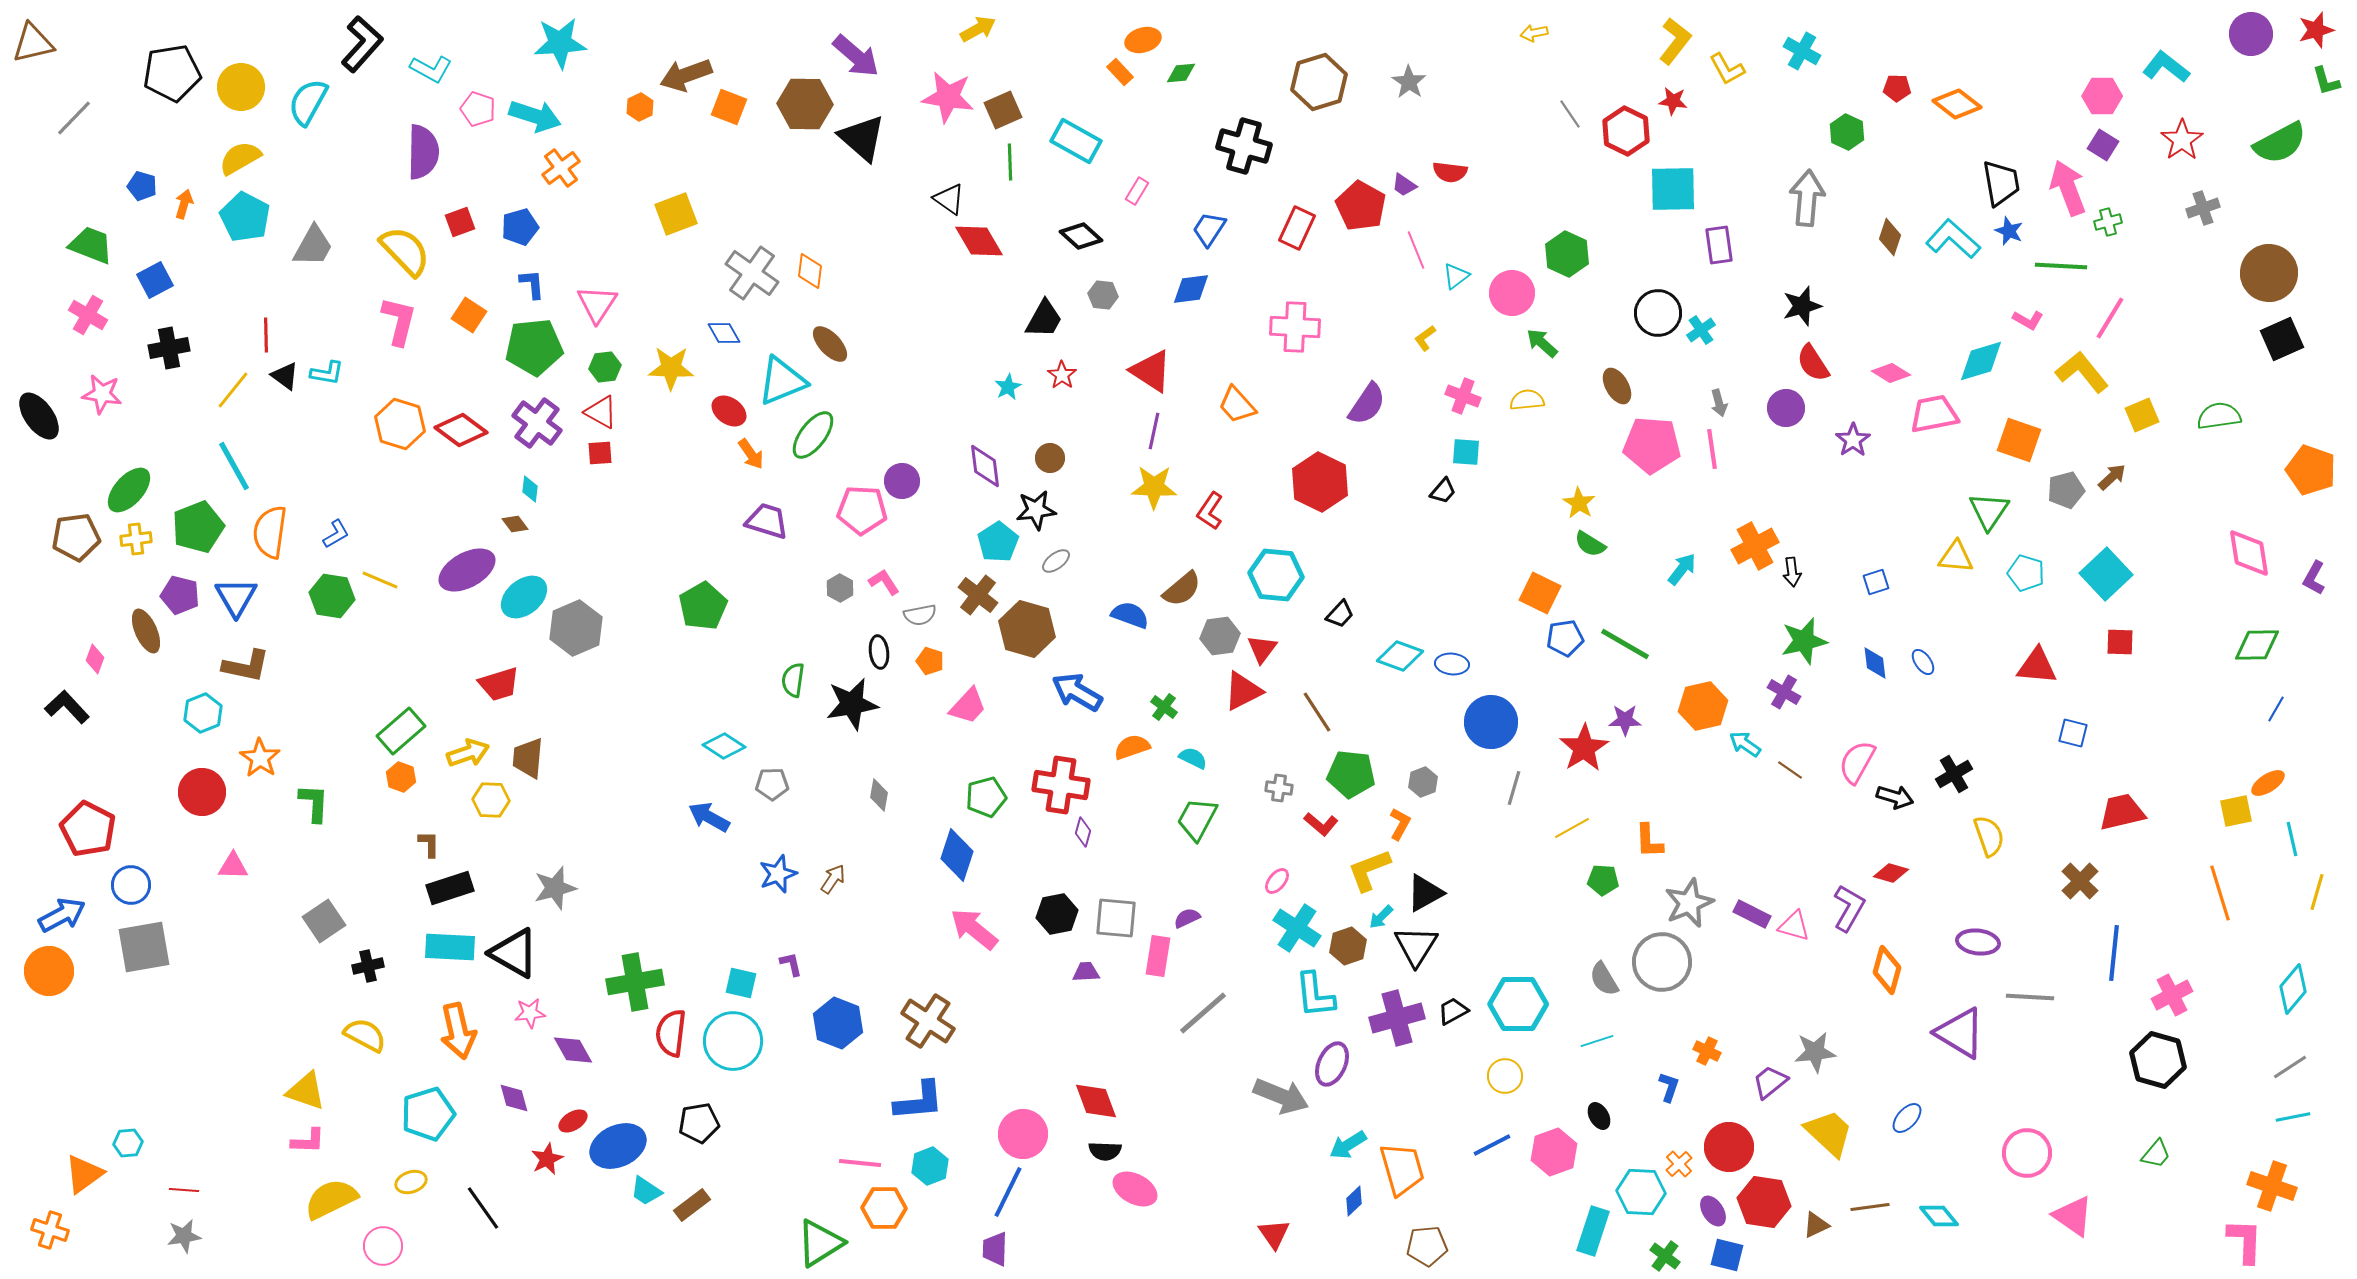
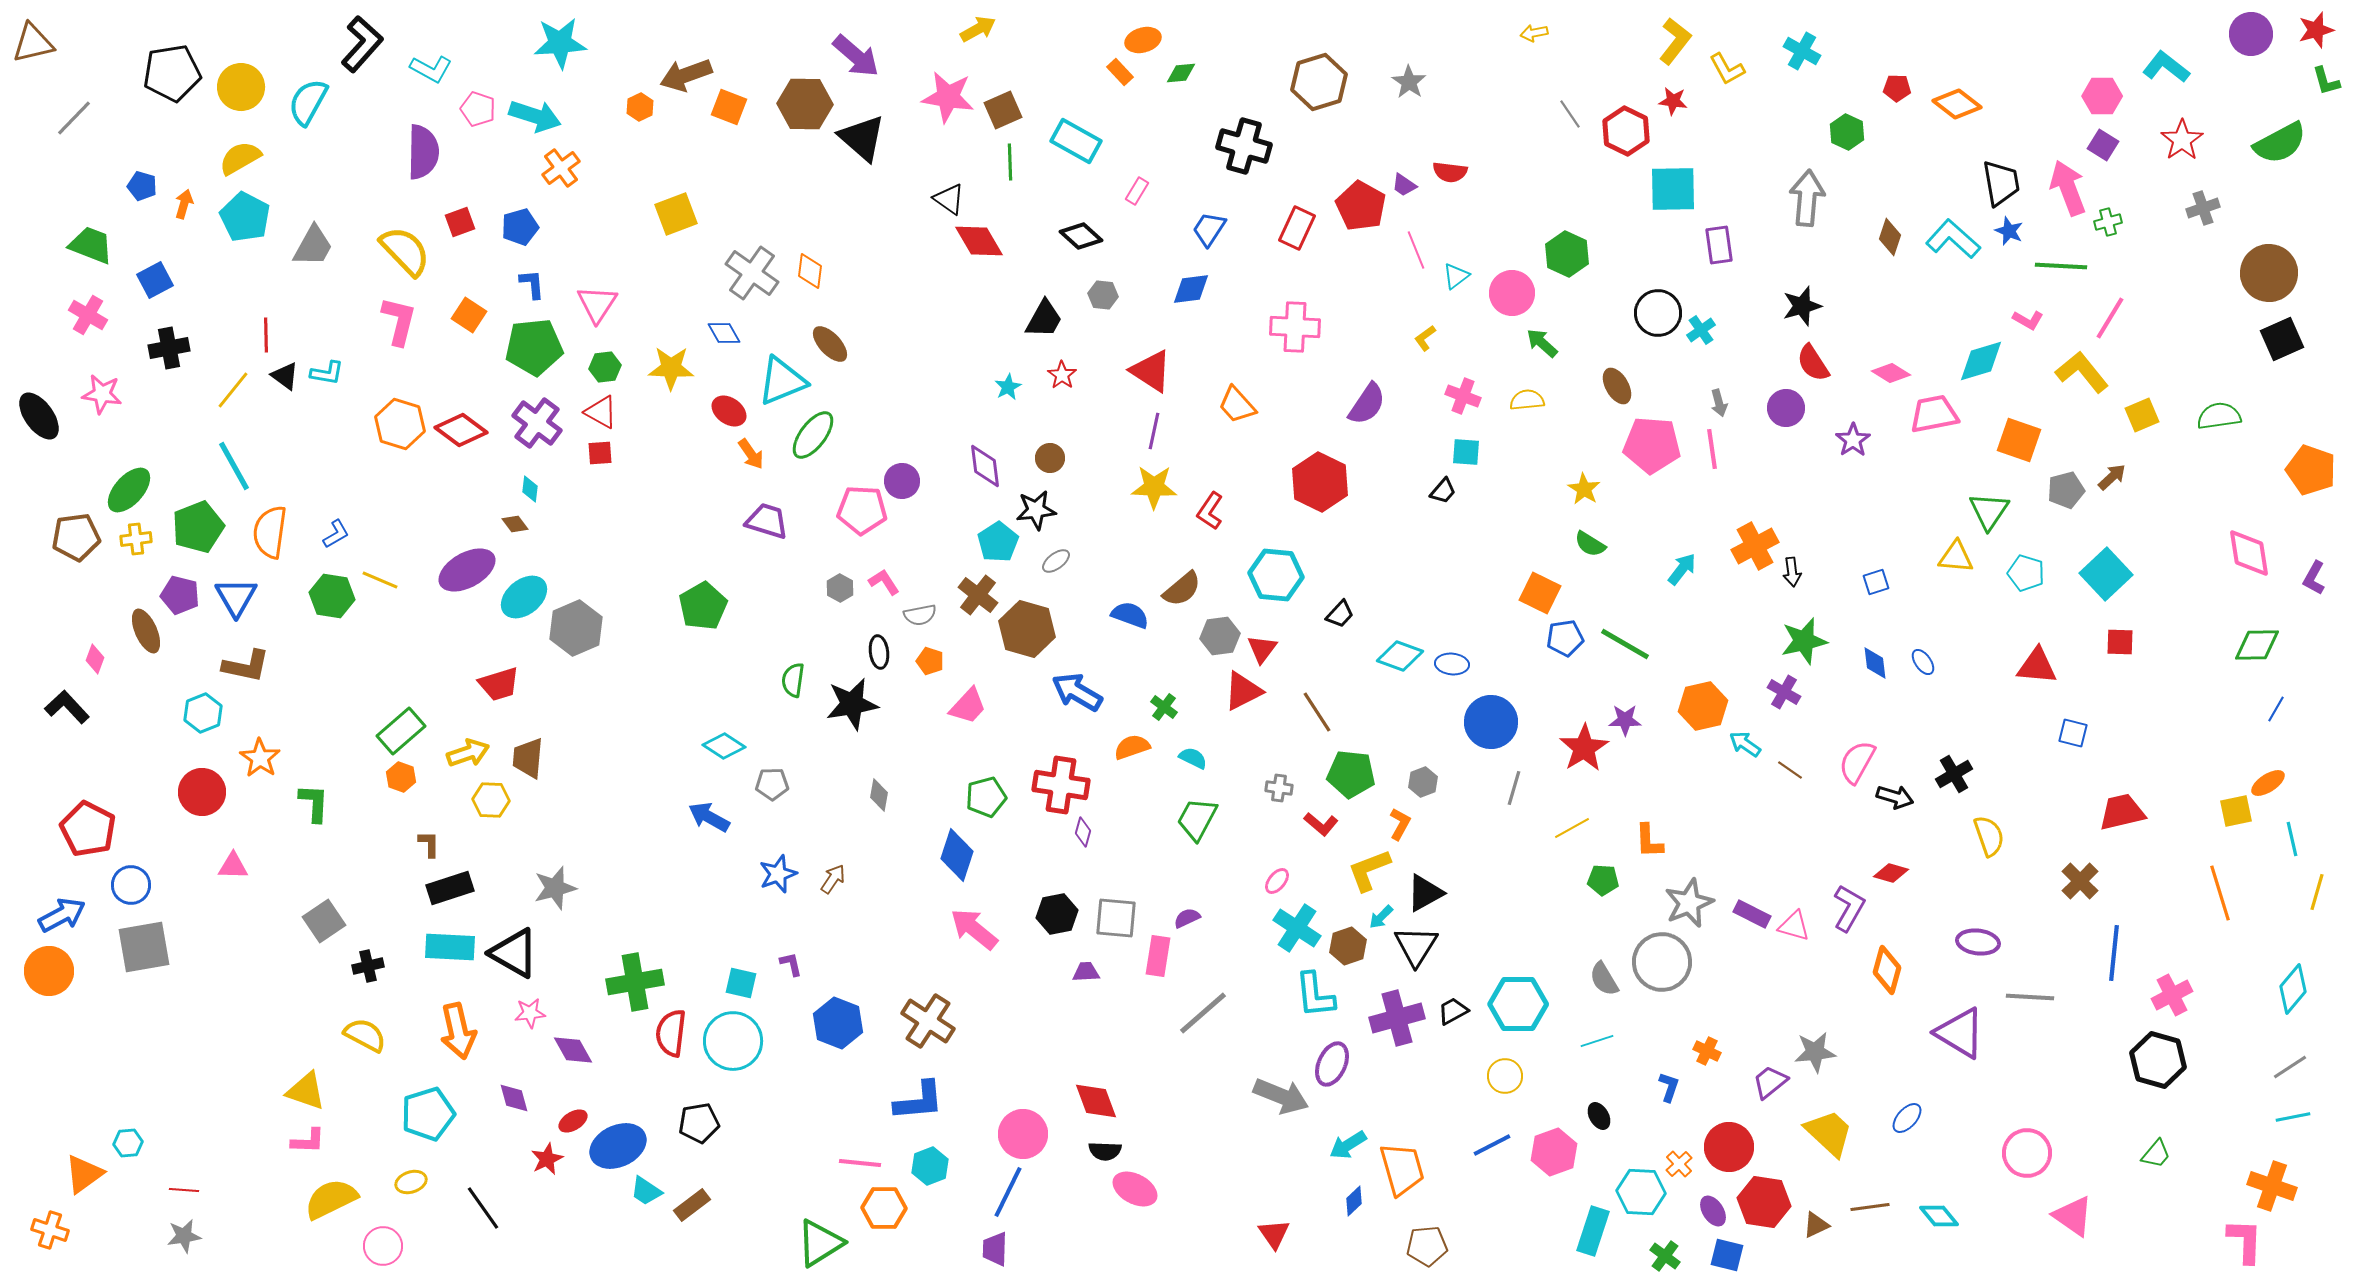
yellow star at (1579, 503): moved 5 px right, 14 px up
